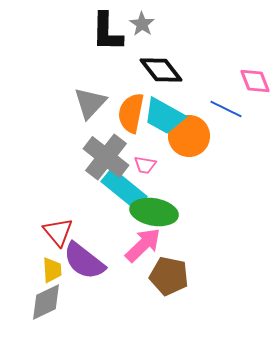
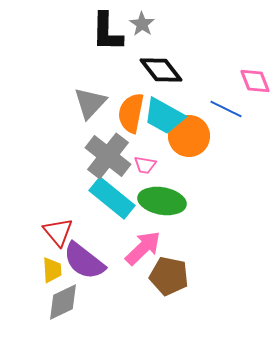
gray cross: moved 2 px right, 1 px up
cyan rectangle: moved 12 px left, 9 px down
green ellipse: moved 8 px right, 11 px up
pink arrow: moved 3 px down
gray diamond: moved 17 px right
